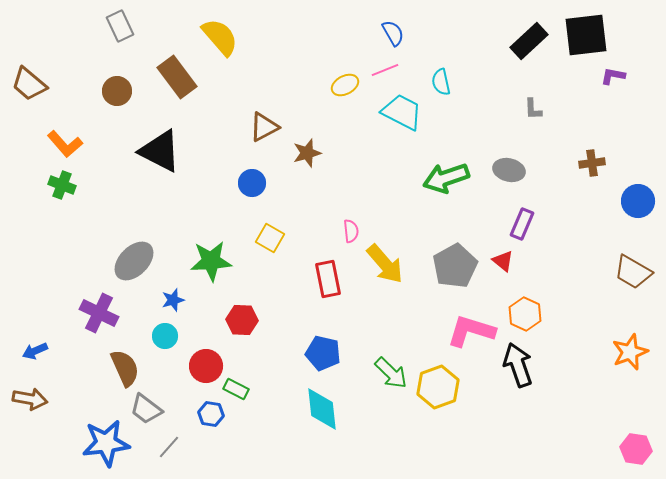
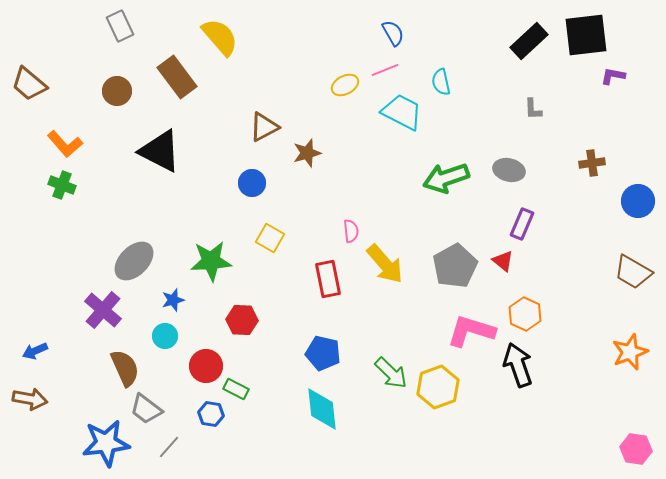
purple cross at (99, 313): moved 4 px right, 3 px up; rotated 15 degrees clockwise
